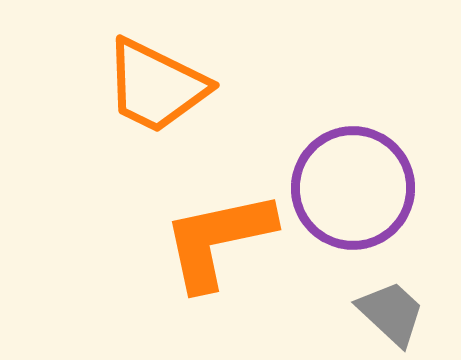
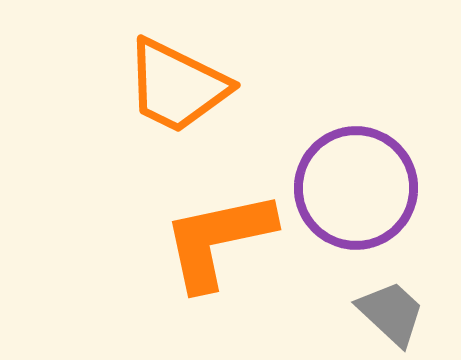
orange trapezoid: moved 21 px right
purple circle: moved 3 px right
